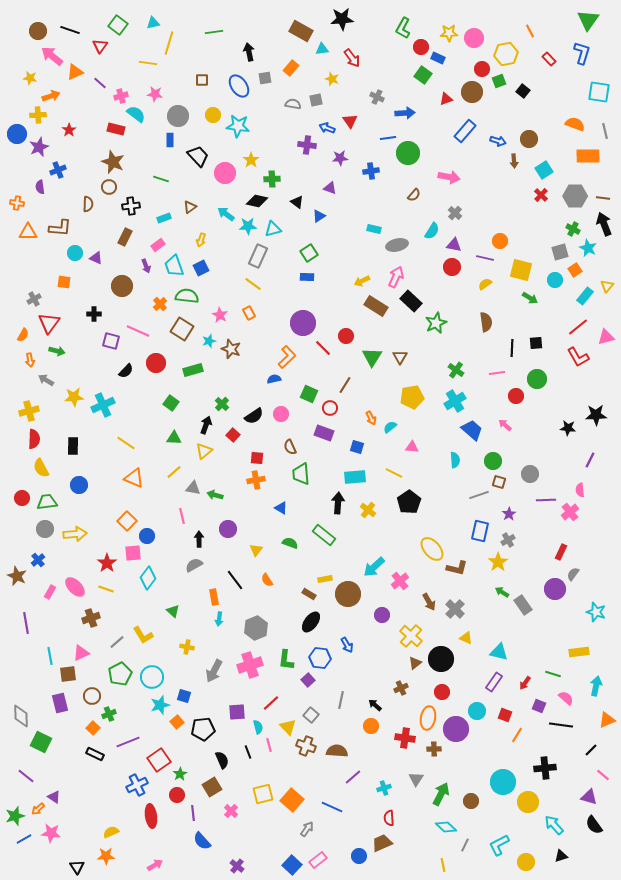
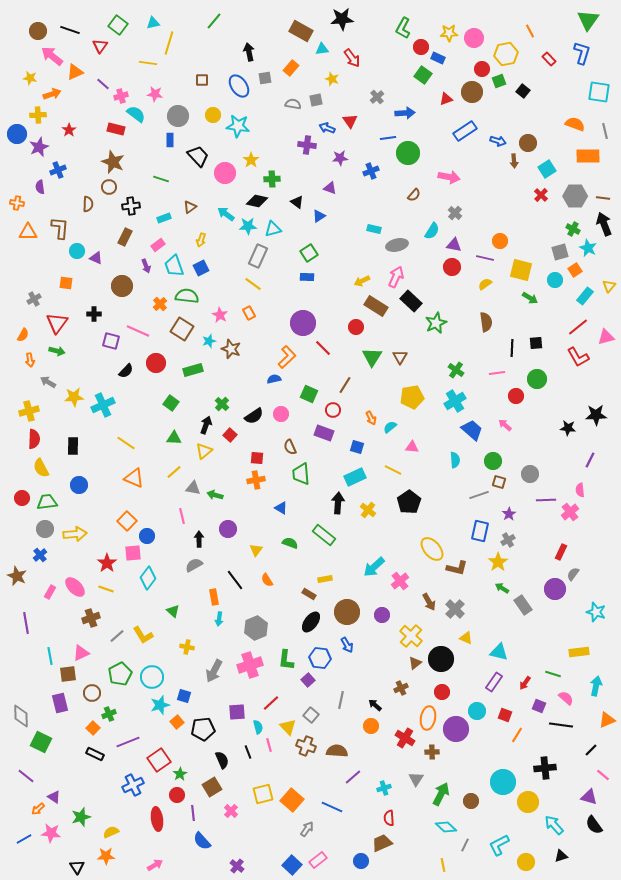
green line at (214, 32): moved 11 px up; rotated 42 degrees counterclockwise
purple line at (100, 83): moved 3 px right, 1 px down
orange arrow at (51, 96): moved 1 px right, 2 px up
gray cross at (377, 97): rotated 24 degrees clockwise
blue rectangle at (465, 131): rotated 15 degrees clockwise
brown circle at (529, 139): moved 1 px left, 4 px down
cyan square at (544, 170): moved 3 px right, 1 px up
blue cross at (371, 171): rotated 14 degrees counterclockwise
brown L-shape at (60, 228): rotated 90 degrees counterclockwise
cyan circle at (75, 253): moved 2 px right, 2 px up
orange square at (64, 282): moved 2 px right, 1 px down
yellow triangle at (607, 286): moved 2 px right
red triangle at (49, 323): moved 8 px right
red circle at (346, 336): moved 10 px right, 9 px up
gray arrow at (46, 380): moved 2 px right, 2 px down
red circle at (330, 408): moved 3 px right, 2 px down
red square at (233, 435): moved 3 px left
yellow line at (394, 473): moved 1 px left, 3 px up
cyan rectangle at (355, 477): rotated 20 degrees counterclockwise
blue cross at (38, 560): moved 2 px right, 5 px up
green arrow at (502, 592): moved 4 px up
brown circle at (348, 594): moved 1 px left, 18 px down
gray line at (117, 642): moved 6 px up
brown circle at (92, 696): moved 3 px up
red cross at (405, 738): rotated 24 degrees clockwise
brown cross at (434, 749): moved 2 px left, 3 px down
blue cross at (137, 785): moved 4 px left
green star at (15, 816): moved 66 px right, 1 px down
red ellipse at (151, 816): moved 6 px right, 3 px down
blue circle at (359, 856): moved 2 px right, 5 px down
